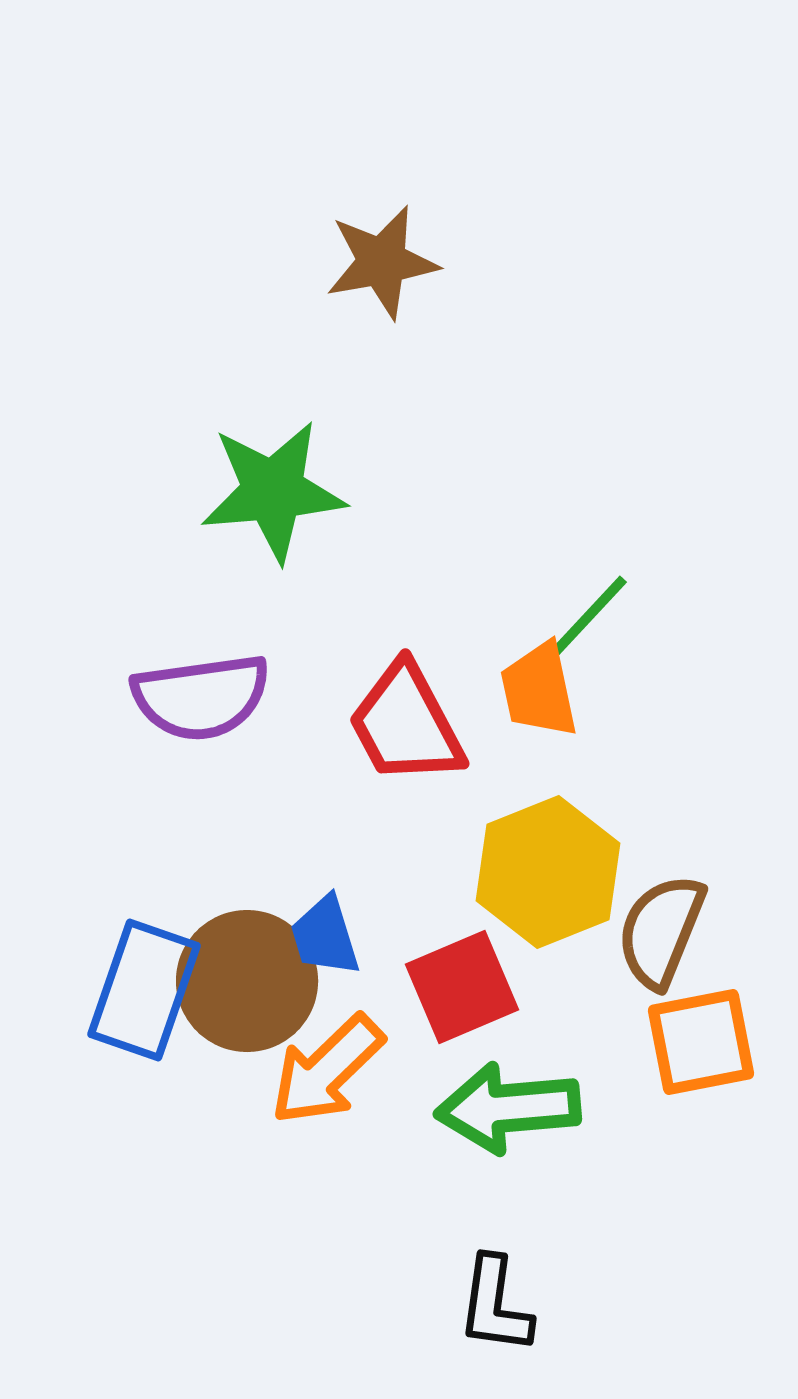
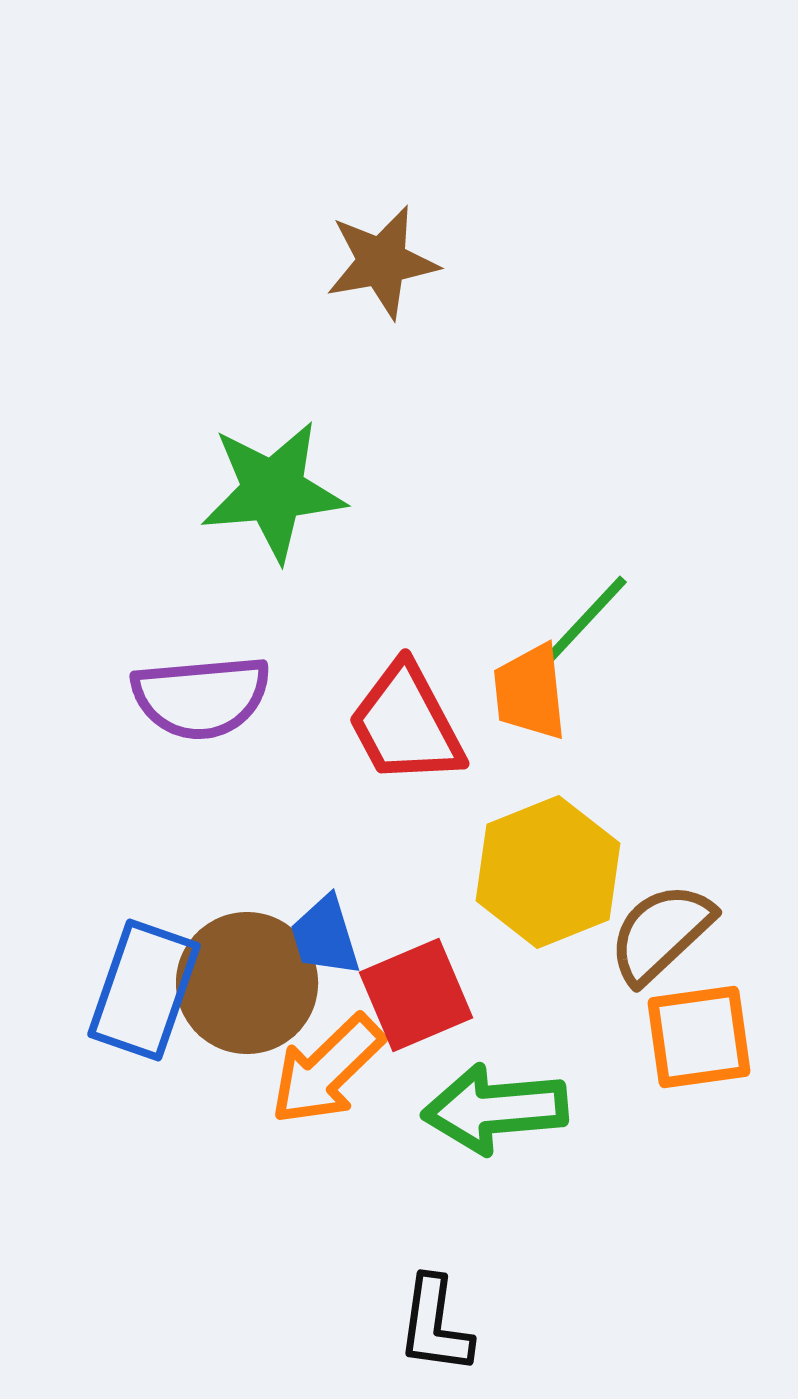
orange trapezoid: moved 9 px left, 2 px down; rotated 6 degrees clockwise
purple semicircle: rotated 3 degrees clockwise
brown semicircle: moved 2 px down; rotated 25 degrees clockwise
brown circle: moved 2 px down
red square: moved 46 px left, 8 px down
orange square: moved 2 px left, 5 px up; rotated 3 degrees clockwise
green arrow: moved 13 px left, 1 px down
black L-shape: moved 60 px left, 20 px down
